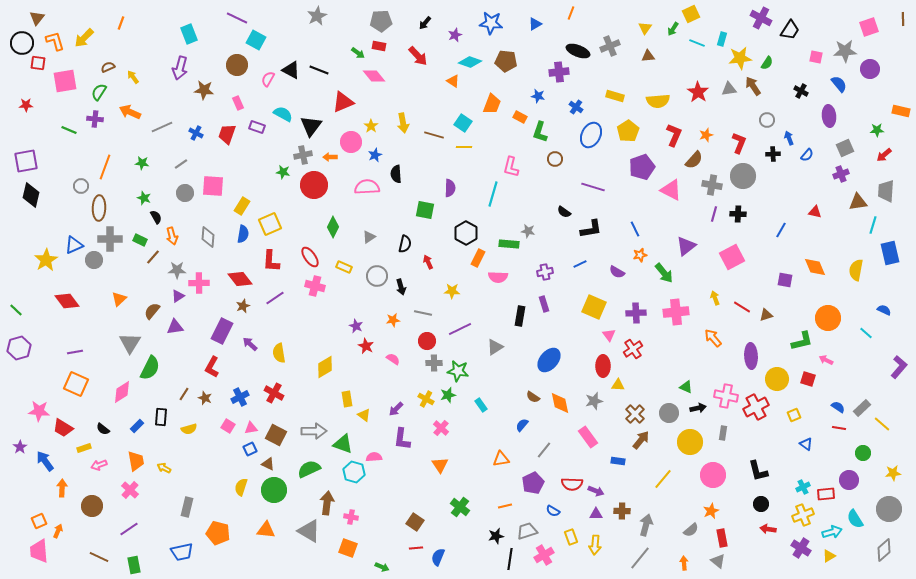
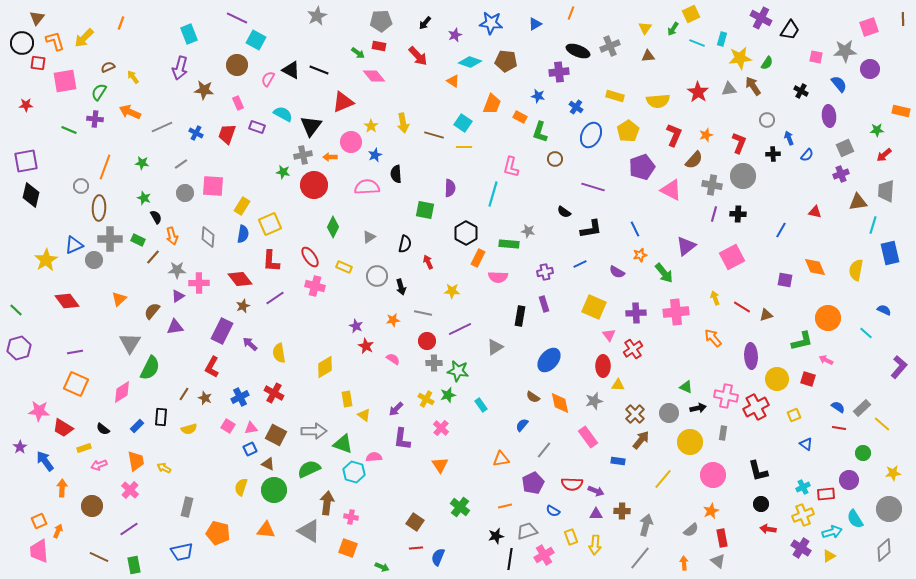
green rectangle at (140, 240): moved 2 px left
